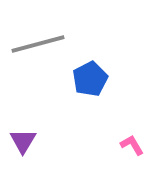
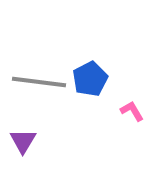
gray line: moved 1 px right, 38 px down; rotated 22 degrees clockwise
pink L-shape: moved 34 px up
